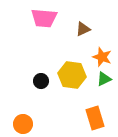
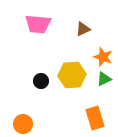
pink trapezoid: moved 6 px left, 6 px down
orange star: moved 1 px right
yellow hexagon: rotated 12 degrees counterclockwise
